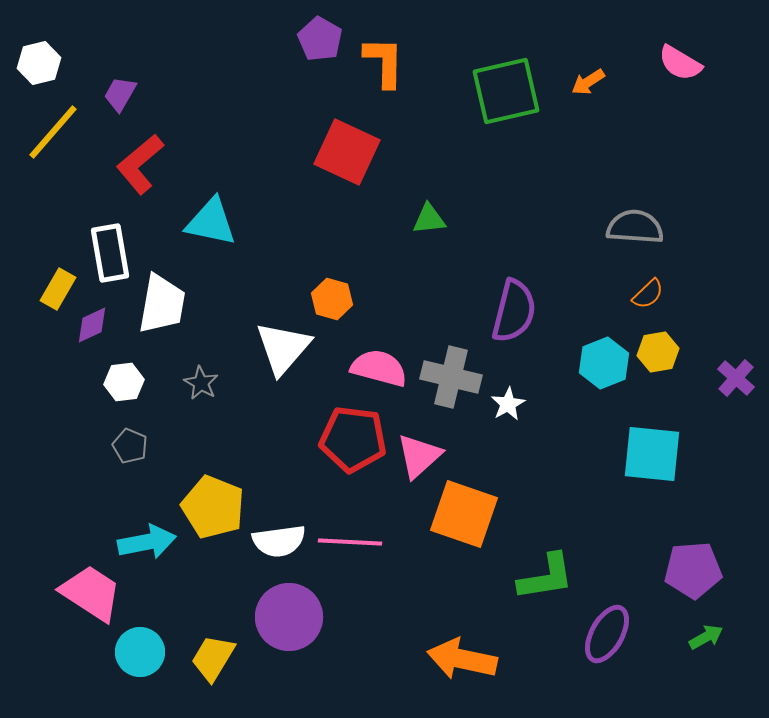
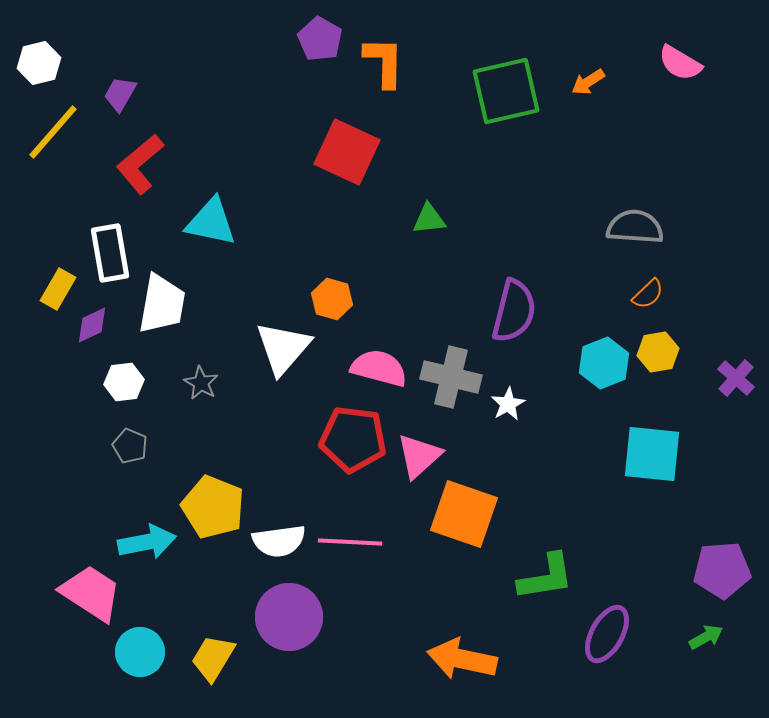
purple pentagon at (693, 570): moved 29 px right
